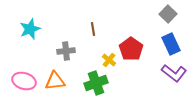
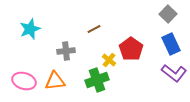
brown line: moved 1 px right; rotated 72 degrees clockwise
green cross: moved 1 px right, 3 px up
